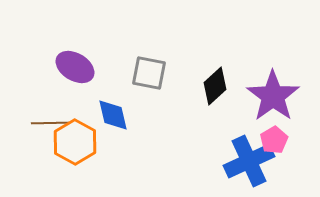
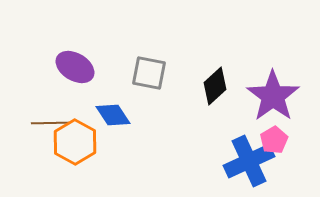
blue diamond: rotated 21 degrees counterclockwise
